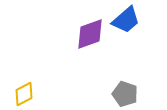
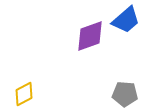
purple diamond: moved 2 px down
gray pentagon: rotated 15 degrees counterclockwise
